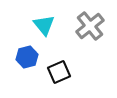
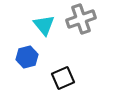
gray cross: moved 9 px left, 7 px up; rotated 20 degrees clockwise
black square: moved 4 px right, 6 px down
